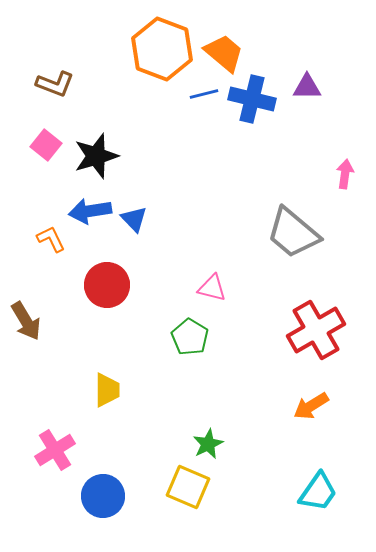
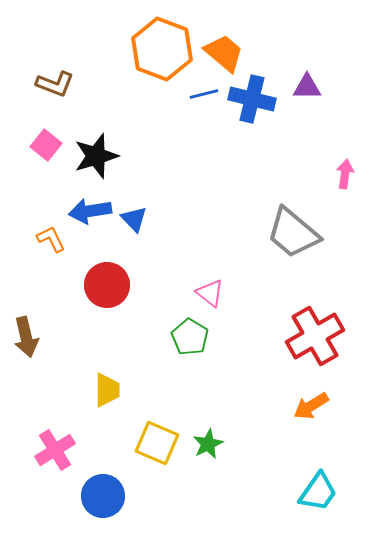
pink triangle: moved 2 px left, 5 px down; rotated 24 degrees clockwise
brown arrow: moved 16 px down; rotated 18 degrees clockwise
red cross: moved 1 px left, 6 px down
yellow square: moved 31 px left, 44 px up
